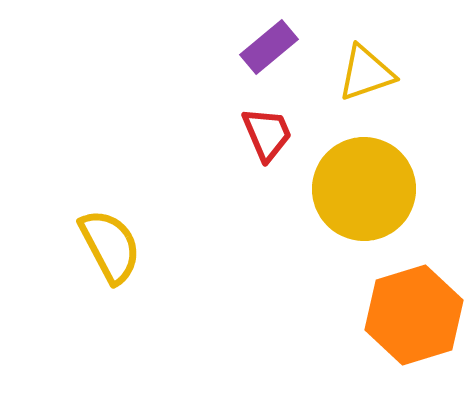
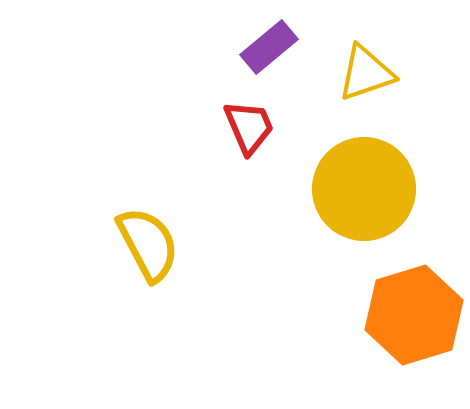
red trapezoid: moved 18 px left, 7 px up
yellow semicircle: moved 38 px right, 2 px up
